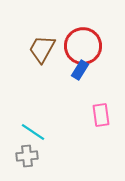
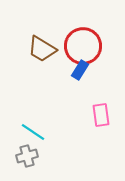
brown trapezoid: rotated 88 degrees counterclockwise
gray cross: rotated 10 degrees counterclockwise
